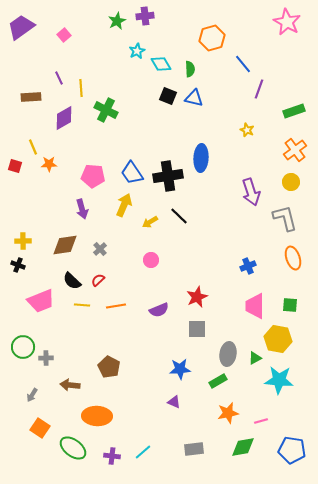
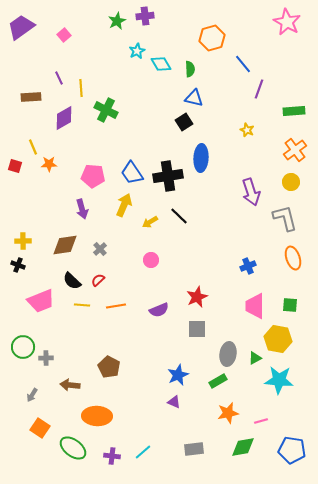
black square at (168, 96): moved 16 px right, 26 px down; rotated 36 degrees clockwise
green rectangle at (294, 111): rotated 15 degrees clockwise
blue star at (180, 369): moved 2 px left, 6 px down; rotated 20 degrees counterclockwise
